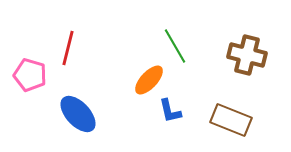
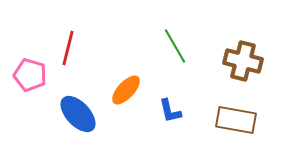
brown cross: moved 4 px left, 6 px down
orange ellipse: moved 23 px left, 10 px down
brown rectangle: moved 5 px right; rotated 12 degrees counterclockwise
